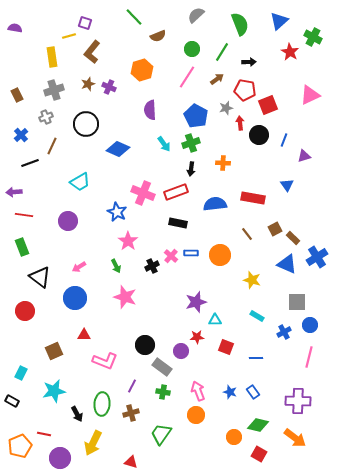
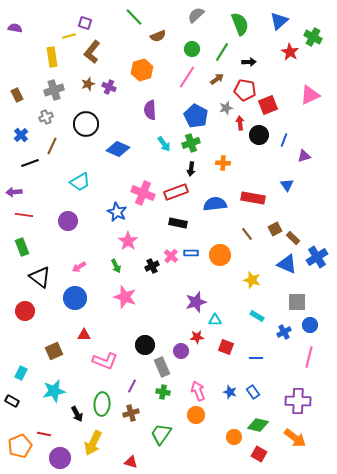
gray rectangle at (162, 367): rotated 30 degrees clockwise
